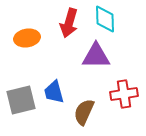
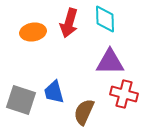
orange ellipse: moved 6 px right, 6 px up
purple triangle: moved 14 px right, 6 px down
red cross: rotated 24 degrees clockwise
gray square: rotated 32 degrees clockwise
